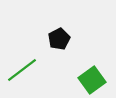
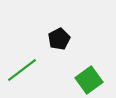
green square: moved 3 px left
